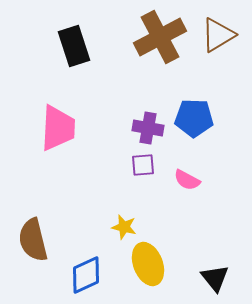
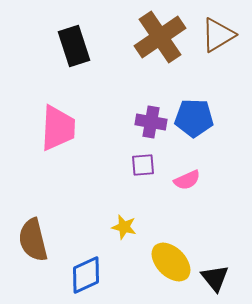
brown cross: rotated 6 degrees counterclockwise
purple cross: moved 3 px right, 6 px up
pink semicircle: rotated 52 degrees counterclockwise
yellow ellipse: moved 23 px right, 2 px up; rotated 24 degrees counterclockwise
